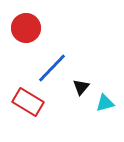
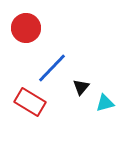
red rectangle: moved 2 px right
